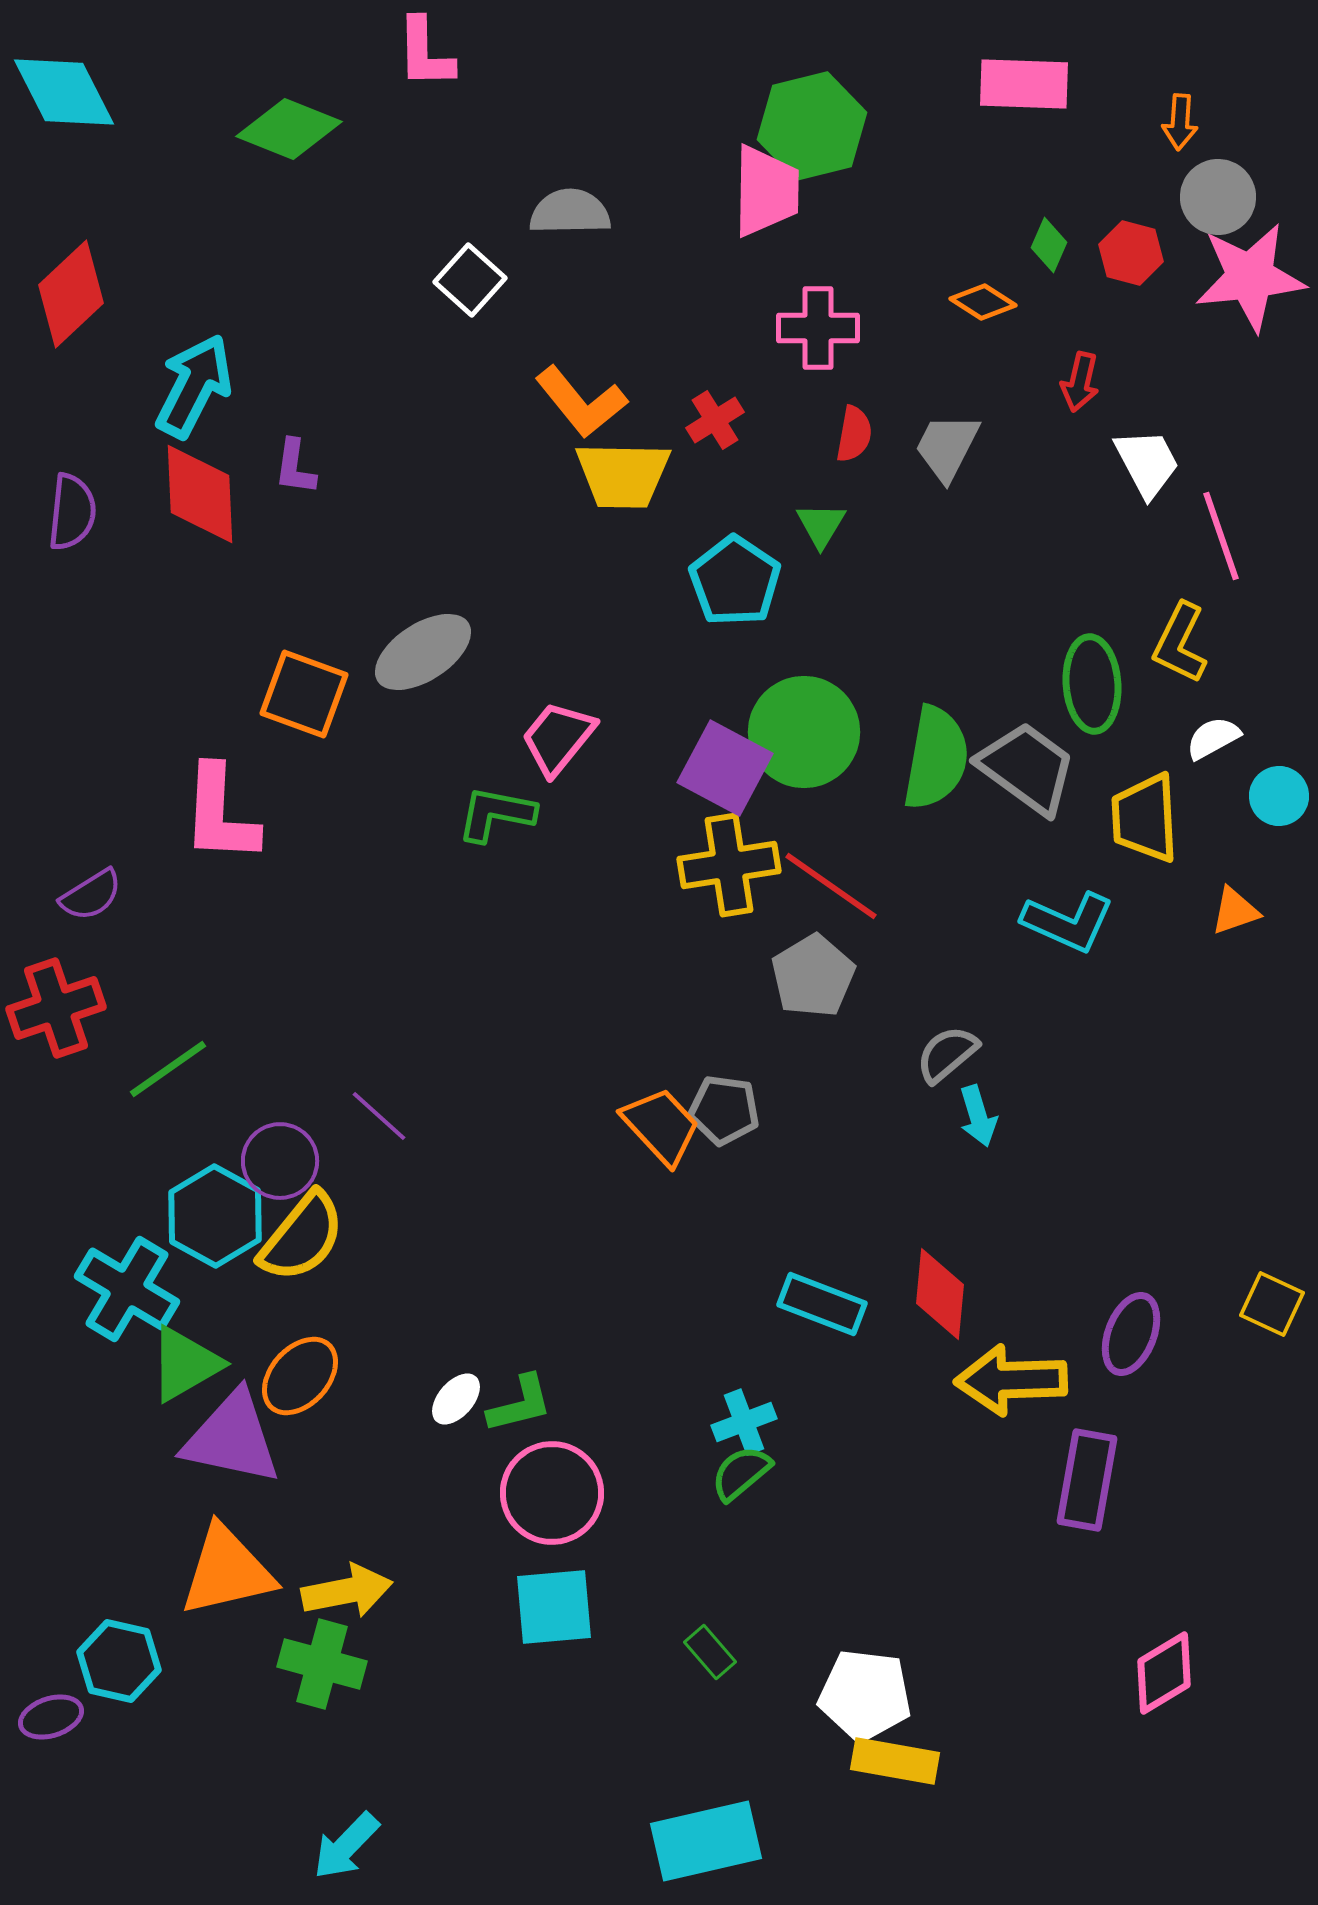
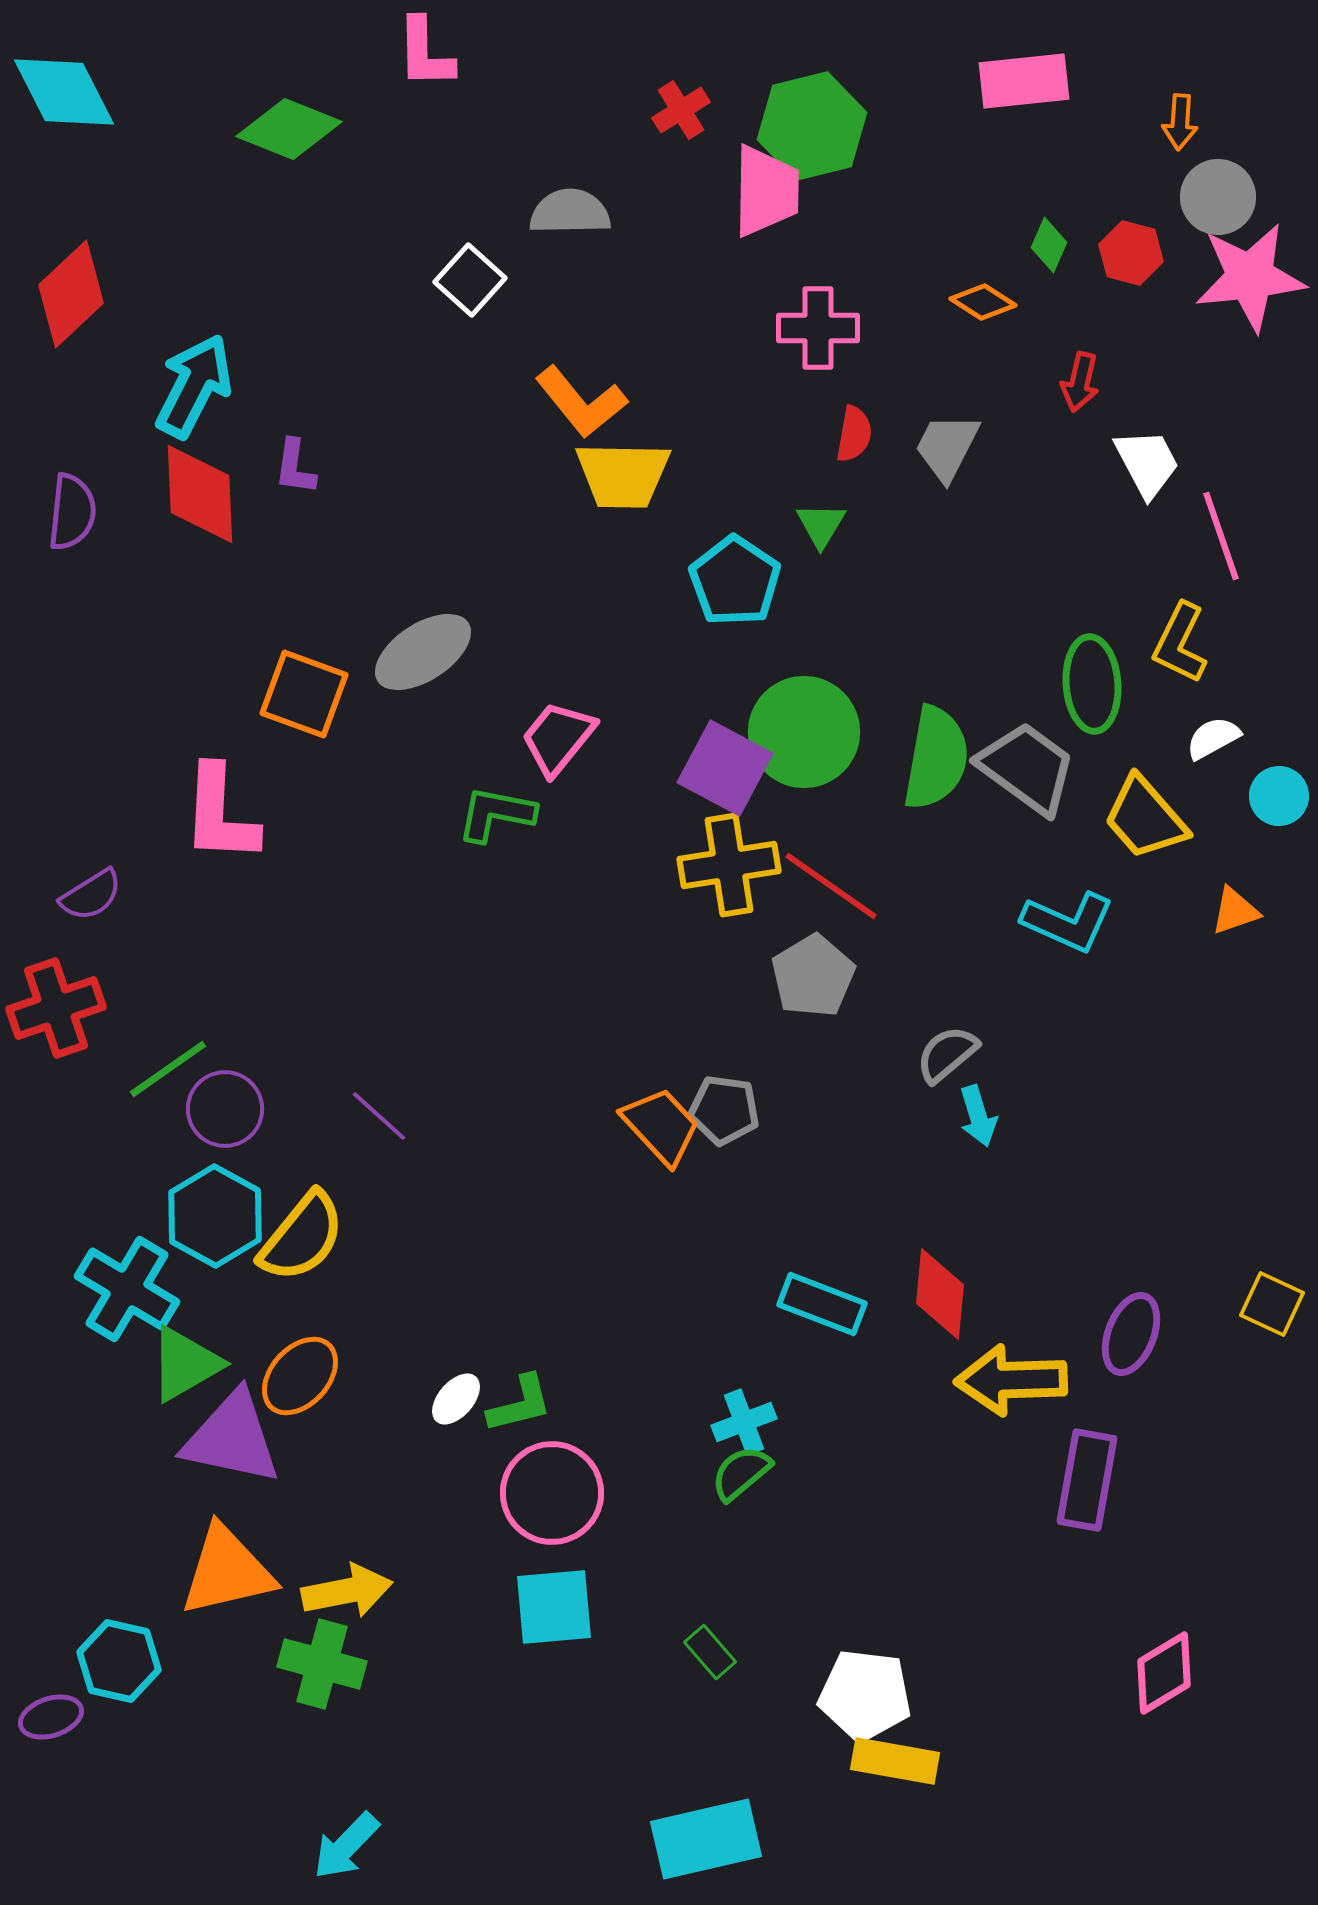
pink rectangle at (1024, 84): moved 3 px up; rotated 8 degrees counterclockwise
red cross at (715, 420): moved 34 px left, 310 px up
yellow trapezoid at (1145, 818): rotated 38 degrees counterclockwise
purple circle at (280, 1161): moved 55 px left, 52 px up
cyan rectangle at (706, 1841): moved 2 px up
